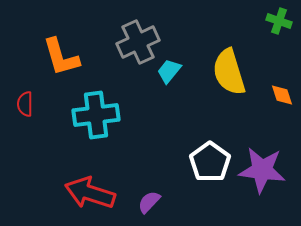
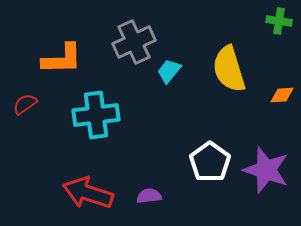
green cross: rotated 10 degrees counterclockwise
gray cross: moved 4 px left
orange L-shape: moved 1 px right, 2 px down; rotated 75 degrees counterclockwise
yellow semicircle: moved 3 px up
orange diamond: rotated 75 degrees counterclockwise
red semicircle: rotated 55 degrees clockwise
purple star: moved 4 px right; rotated 12 degrees clockwise
red arrow: moved 2 px left
purple semicircle: moved 6 px up; rotated 40 degrees clockwise
